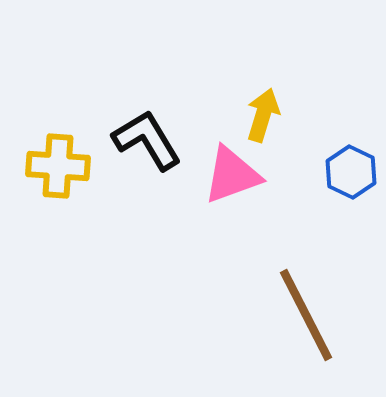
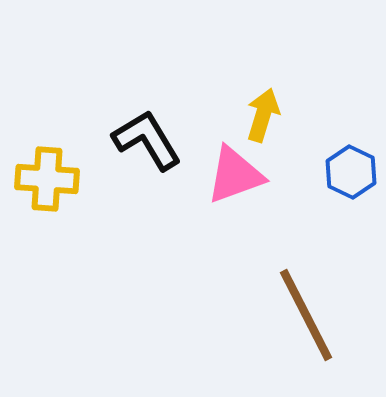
yellow cross: moved 11 px left, 13 px down
pink triangle: moved 3 px right
